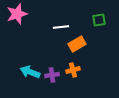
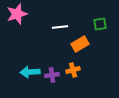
green square: moved 1 px right, 4 px down
white line: moved 1 px left
orange rectangle: moved 3 px right
cyan arrow: rotated 24 degrees counterclockwise
